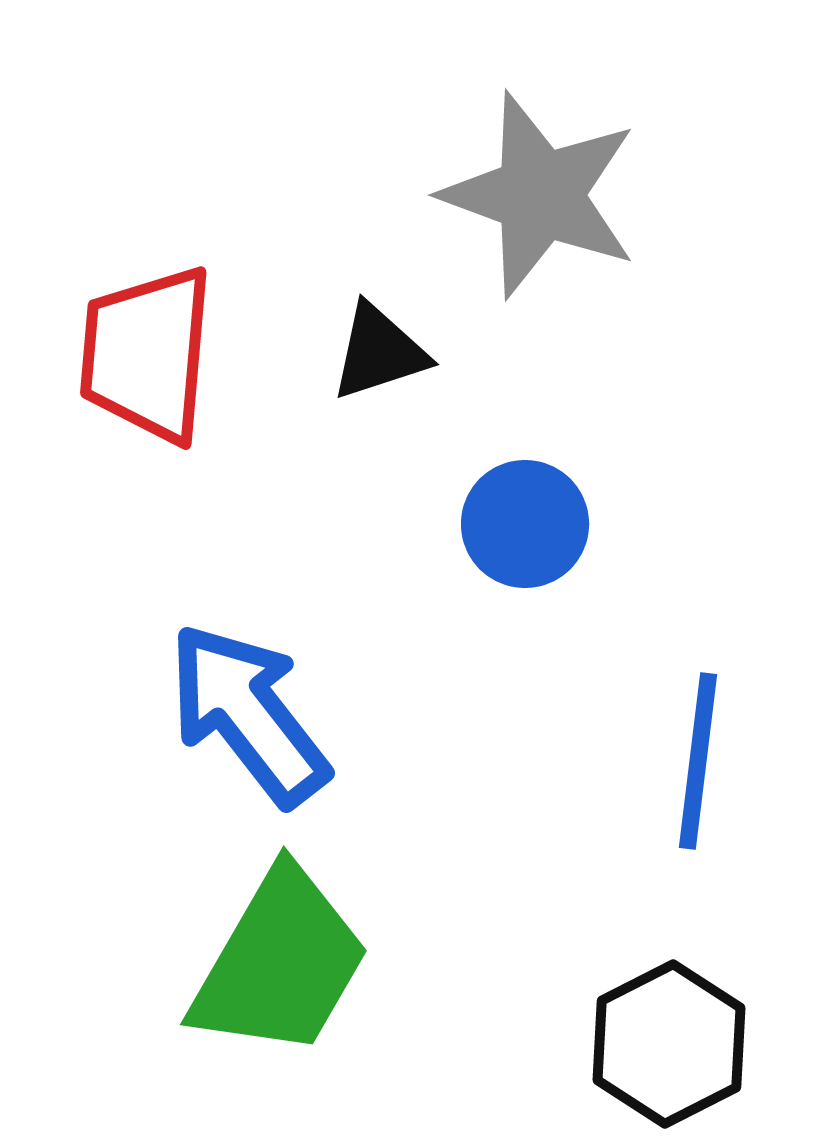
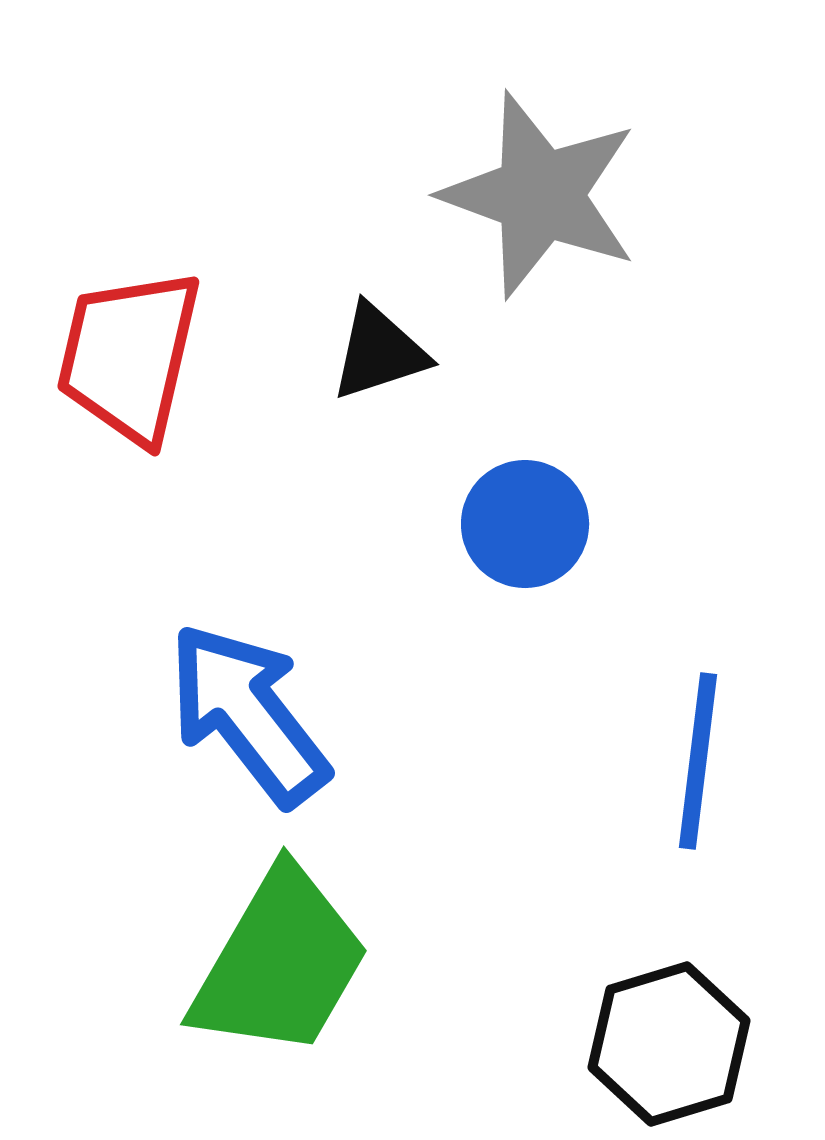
red trapezoid: moved 18 px left, 2 px down; rotated 8 degrees clockwise
black hexagon: rotated 10 degrees clockwise
